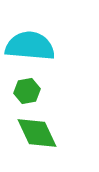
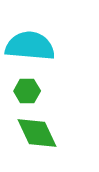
green hexagon: rotated 10 degrees clockwise
